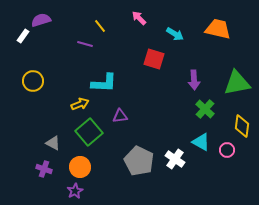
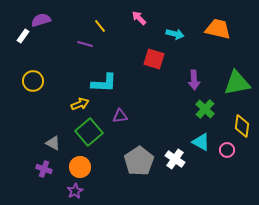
cyan arrow: rotated 18 degrees counterclockwise
gray pentagon: rotated 12 degrees clockwise
